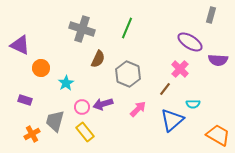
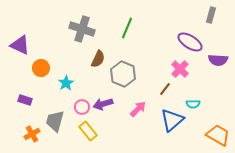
gray hexagon: moved 5 px left
yellow rectangle: moved 3 px right, 1 px up
